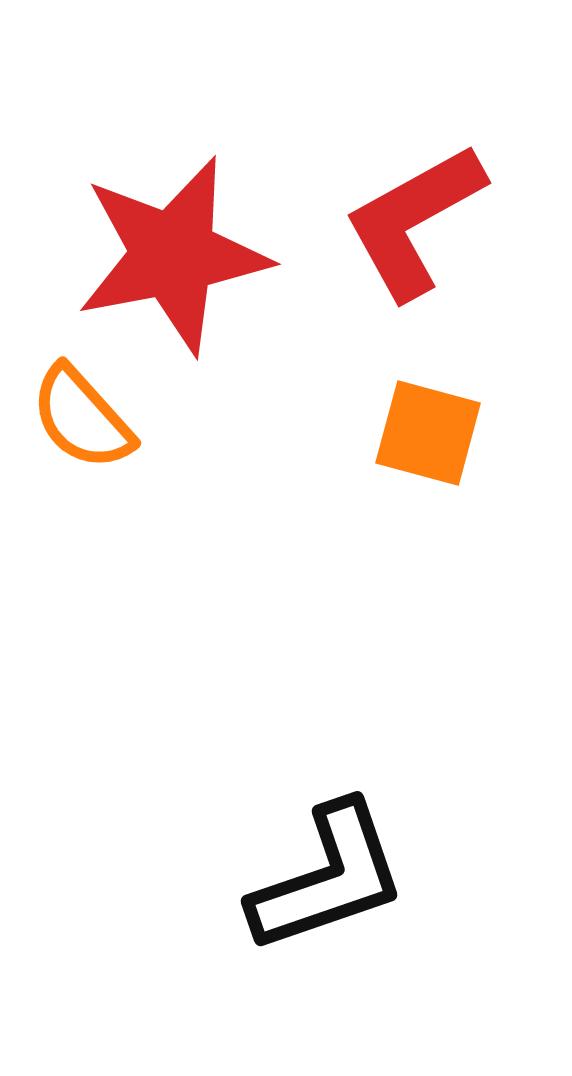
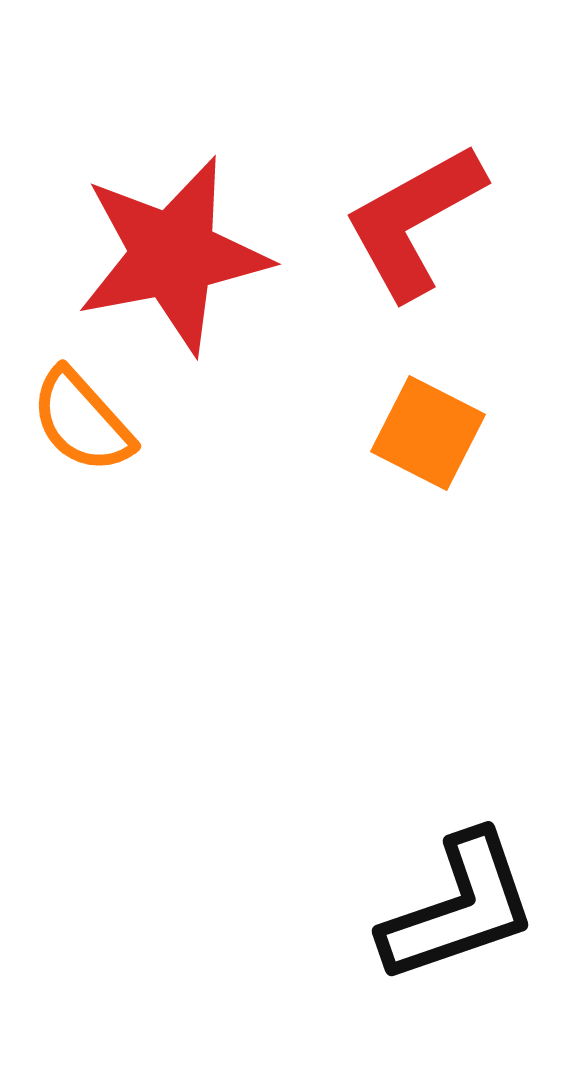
orange semicircle: moved 3 px down
orange square: rotated 12 degrees clockwise
black L-shape: moved 131 px right, 30 px down
